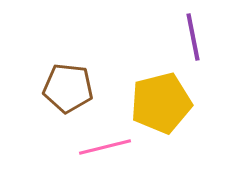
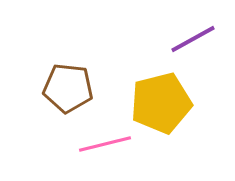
purple line: moved 2 px down; rotated 72 degrees clockwise
pink line: moved 3 px up
